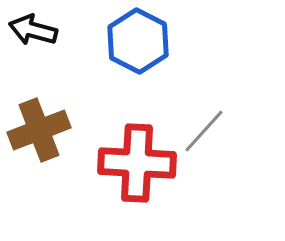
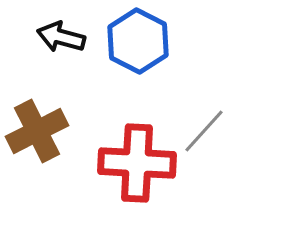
black arrow: moved 28 px right, 7 px down
brown cross: moved 2 px left, 1 px down; rotated 6 degrees counterclockwise
